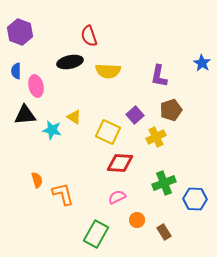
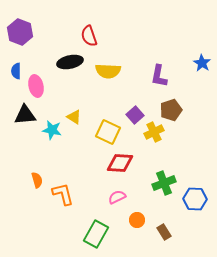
yellow cross: moved 2 px left, 5 px up
